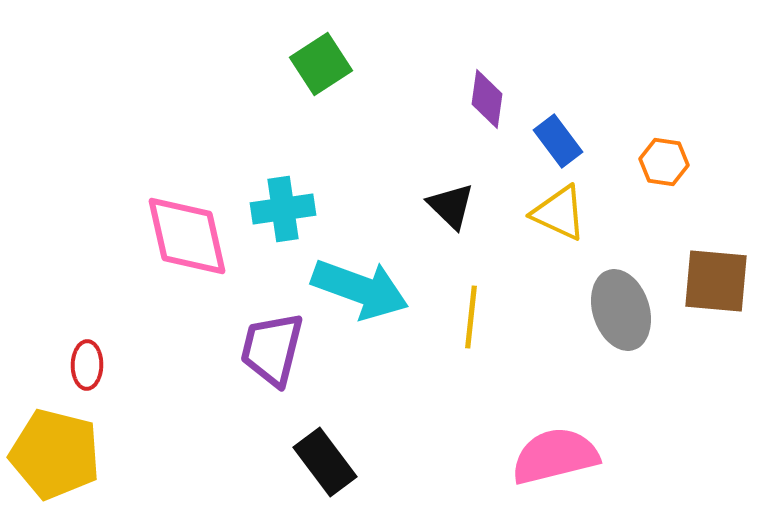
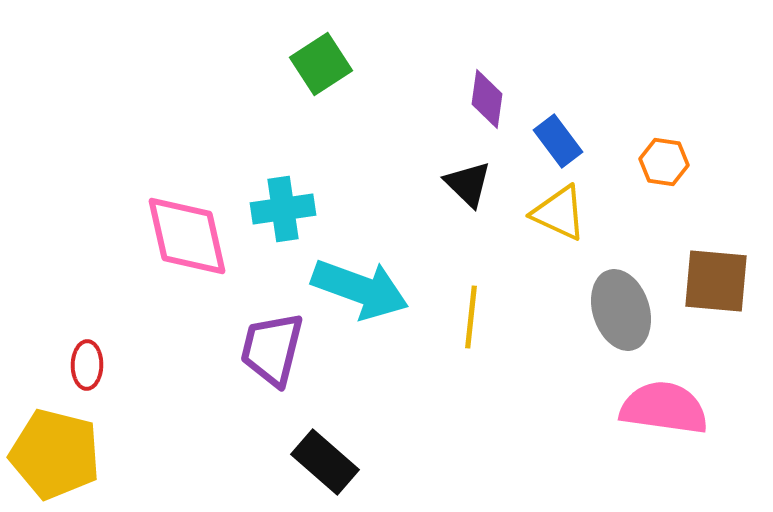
black triangle: moved 17 px right, 22 px up
pink semicircle: moved 109 px right, 48 px up; rotated 22 degrees clockwise
black rectangle: rotated 12 degrees counterclockwise
